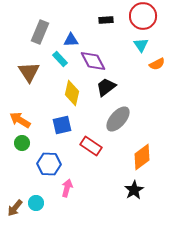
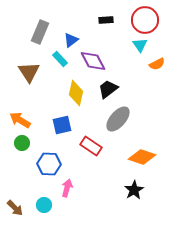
red circle: moved 2 px right, 4 px down
blue triangle: rotated 35 degrees counterclockwise
cyan triangle: moved 1 px left
black trapezoid: moved 2 px right, 2 px down
yellow diamond: moved 4 px right
orange diamond: rotated 56 degrees clockwise
cyan circle: moved 8 px right, 2 px down
brown arrow: rotated 84 degrees counterclockwise
